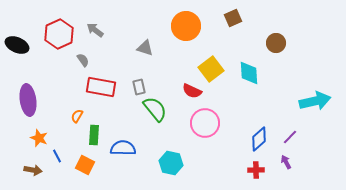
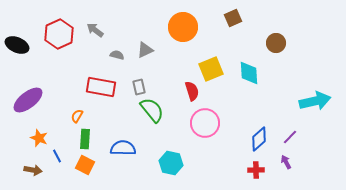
orange circle: moved 3 px left, 1 px down
gray triangle: moved 2 px down; rotated 42 degrees counterclockwise
gray semicircle: moved 34 px right, 5 px up; rotated 40 degrees counterclockwise
yellow square: rotated 15 degrees clockwise
red semicircle: rotated 132 degrees counterclockwise
purple ellipse: rotated 60 degrees clockwise
green semicircle: moved 3 px left, 1 px down
green rectangle: moved 9 px left, 4 px down
